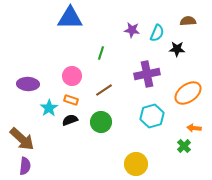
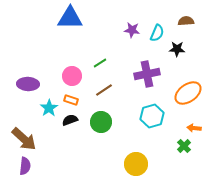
brown semicircle: moved 2 px left
green line: moved 1 px left, 10 px down; rotated 40 degrees clockwise
brown arrow: moved 2 px right
